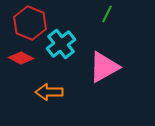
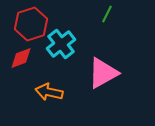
red hexagon: moved 1 px right, 1 px down; rotated 20 degrees clockwise
red diamond: rotated 50 degrees counterclockwise
pink triangle: moved 1 px left, 6 px down
orange arrow: rotated 12 degrees clockwise
